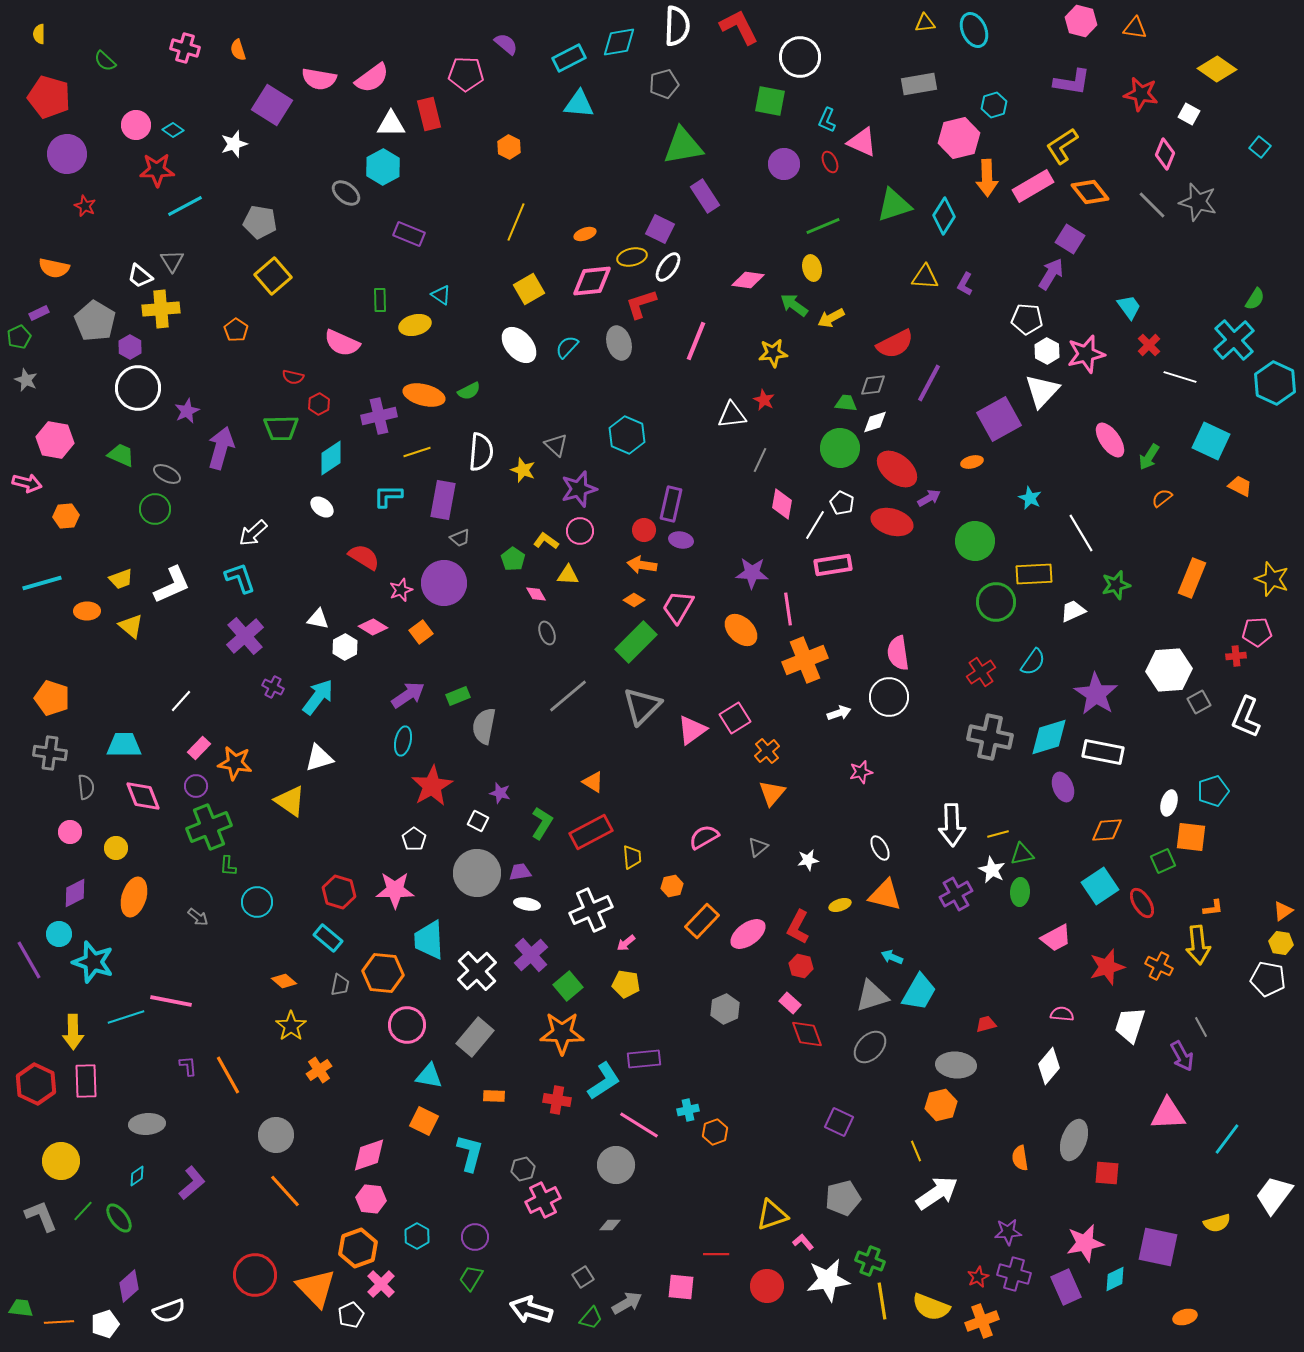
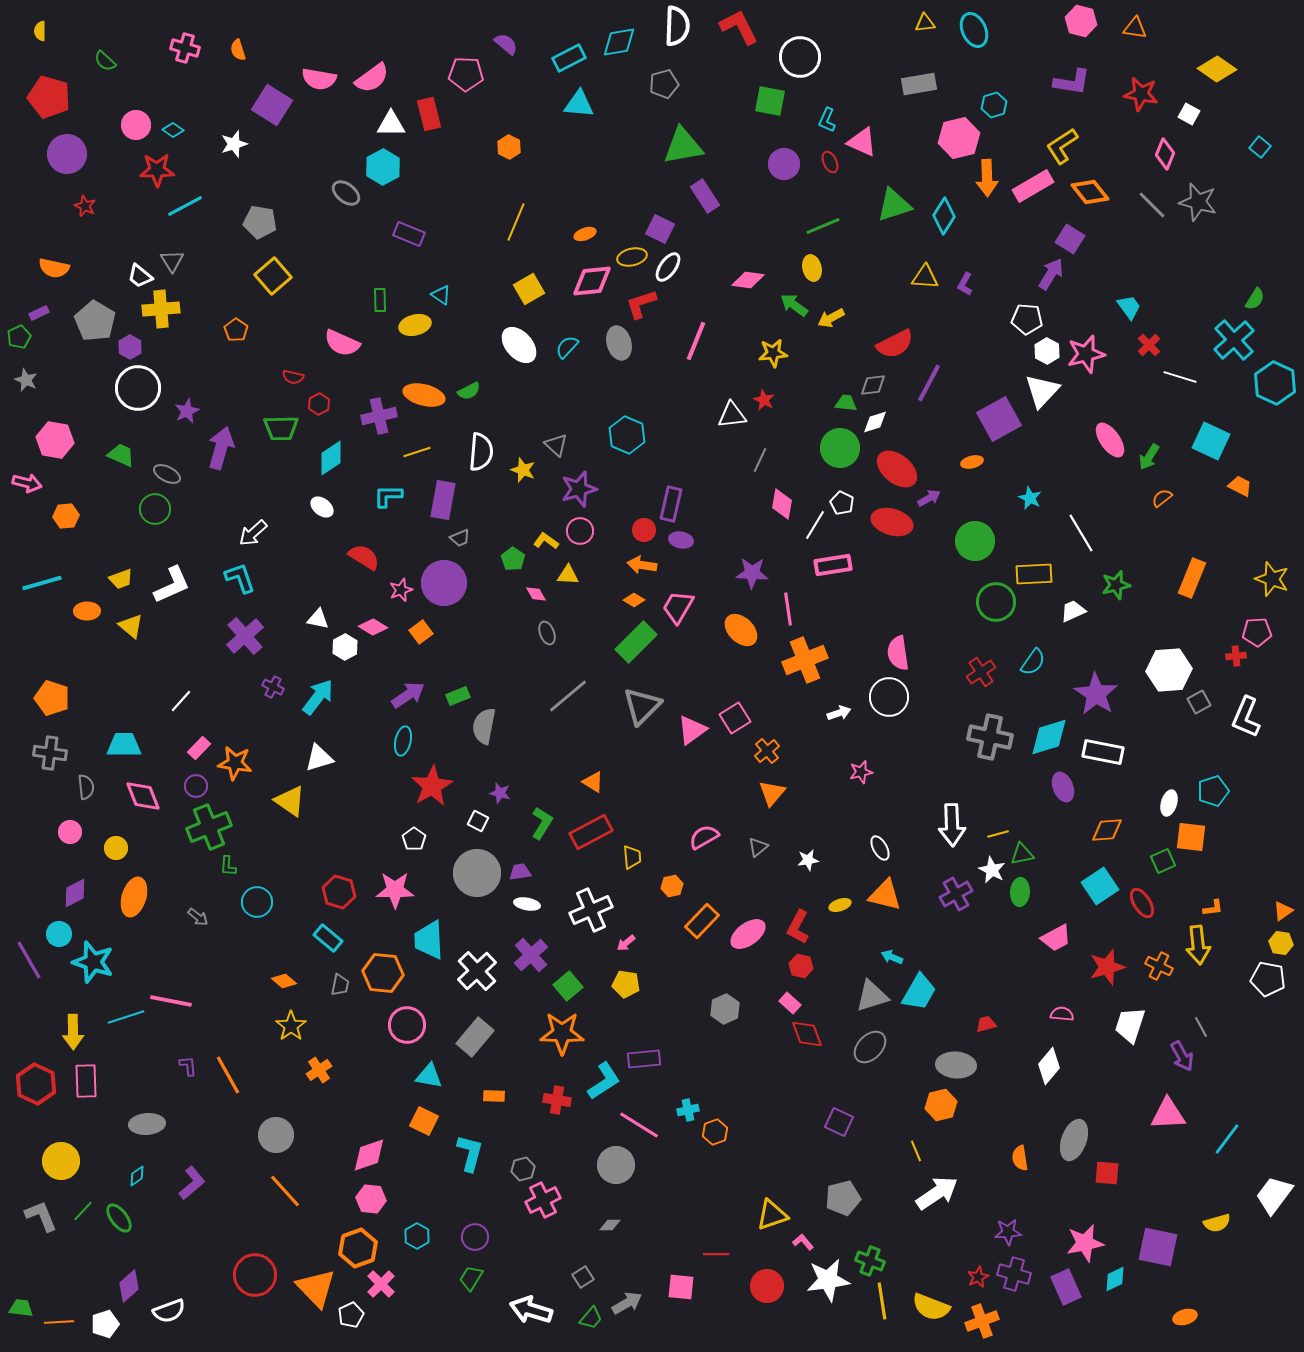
yellow semicircle at (39, 34): moved 1 px right, 3 px up
